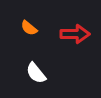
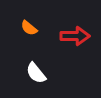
red arrow: moved 2 px down
